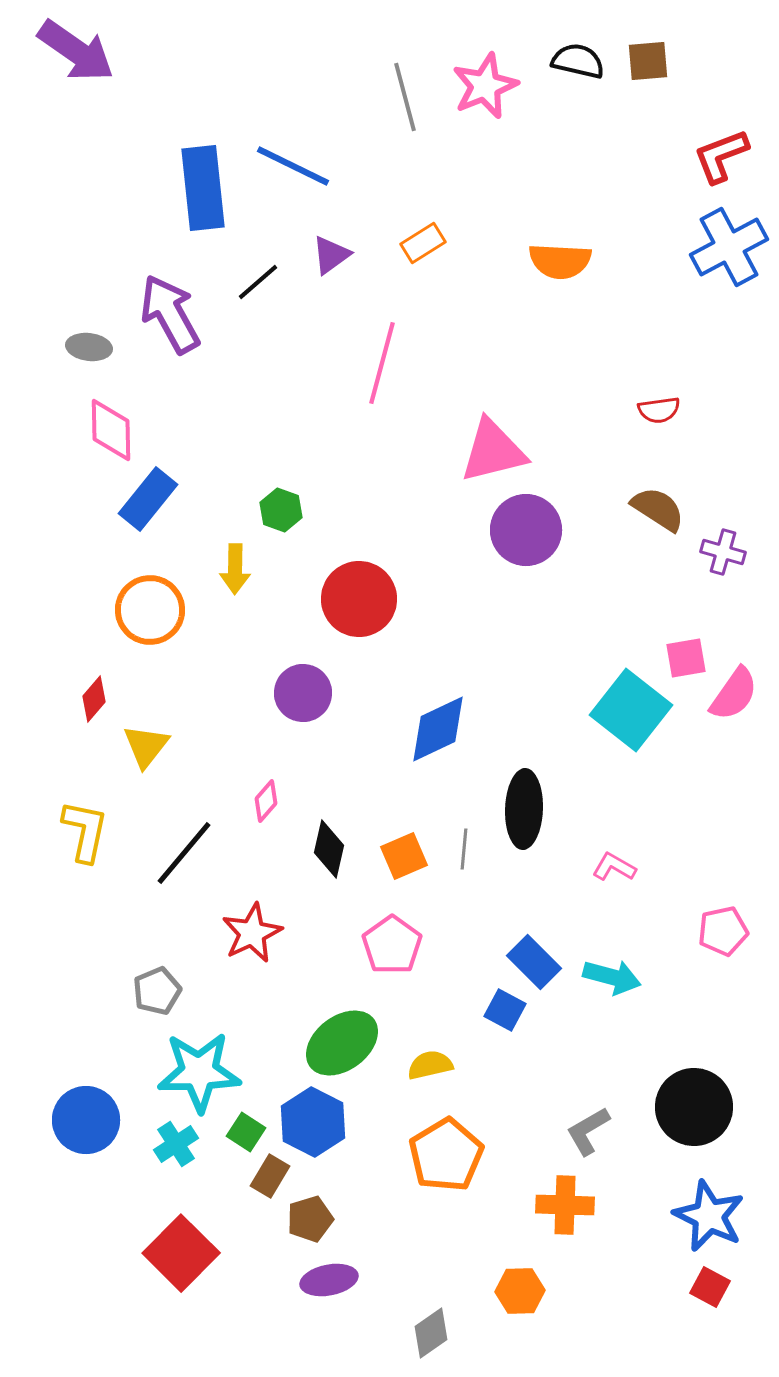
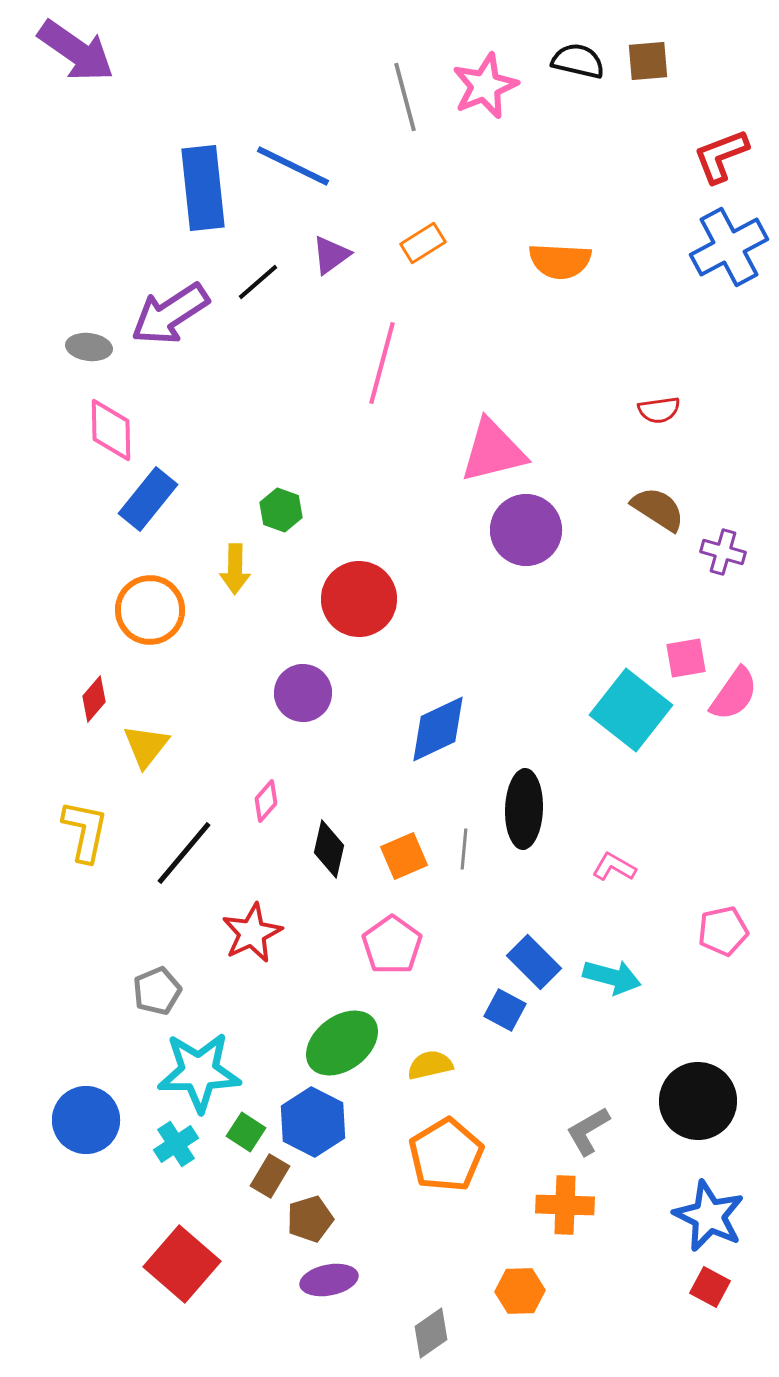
purple arrow at (170, 314): rotated 94 degrees counterclockwise
black circle at (694, 1107): moved 4 px right, 6 px up
red square at (181, 1253): moved 1 px right, 11 px down; rotated 4 degrees counterclockwise
